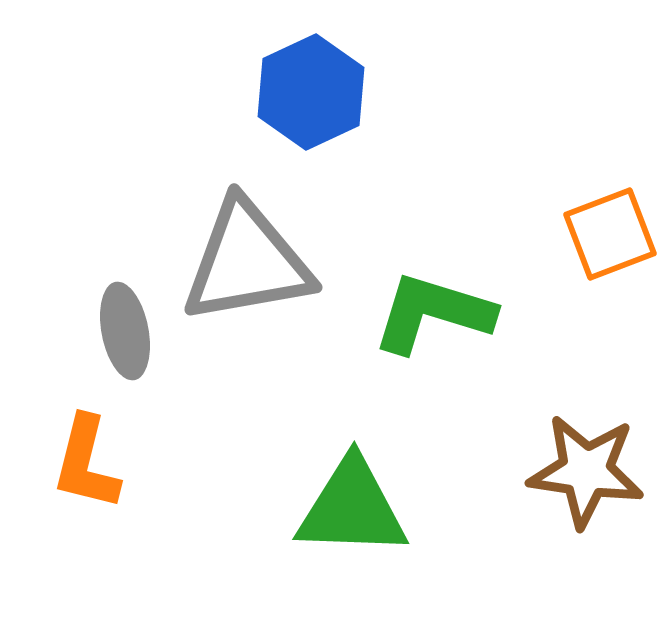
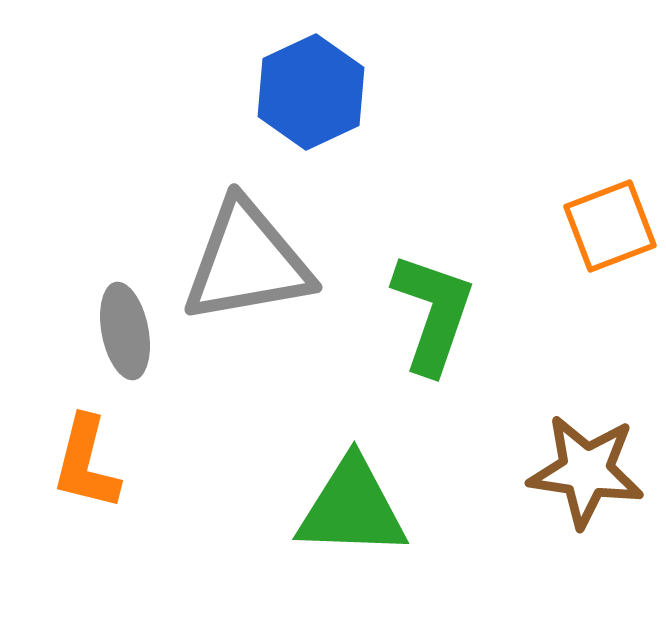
orange square: moved 8 px up
green L-shape: rotated 92 degrees clockwise
